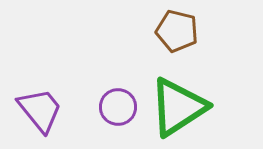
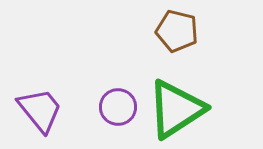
green triangle: moved 2 px left, 2 px down
